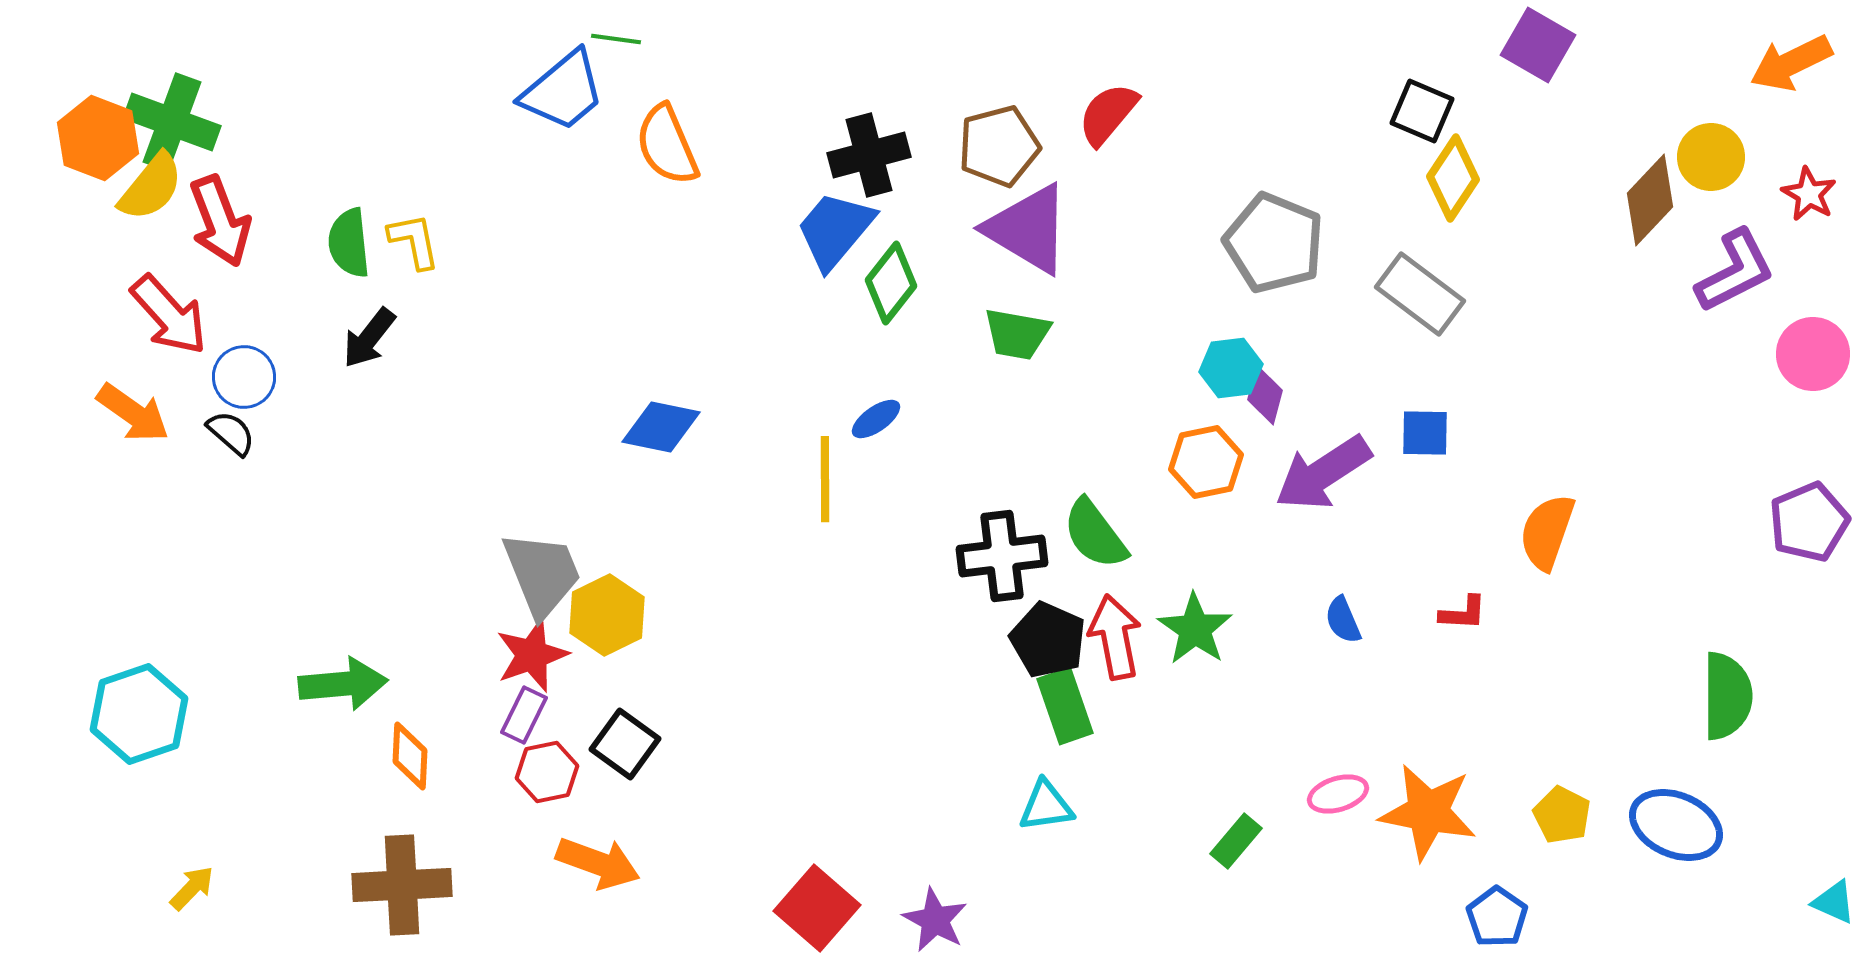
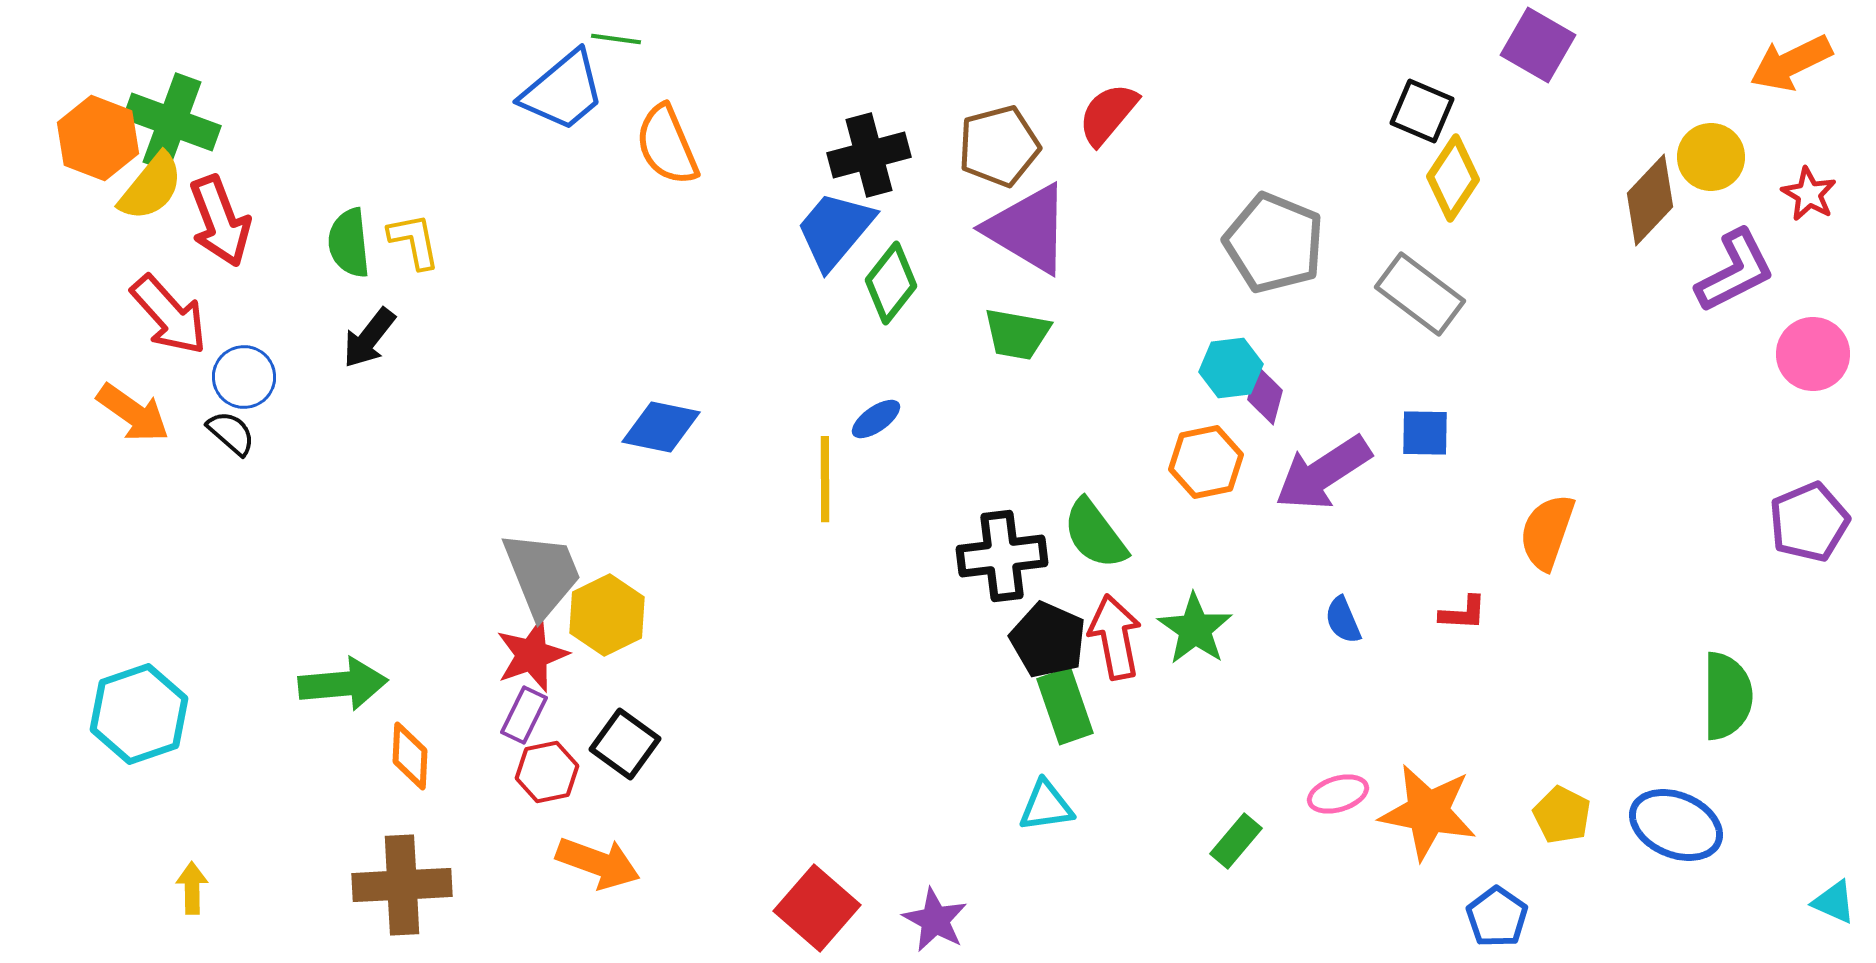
yellow arrow at (192, 888): rotated 45 degrees counterclockwise
